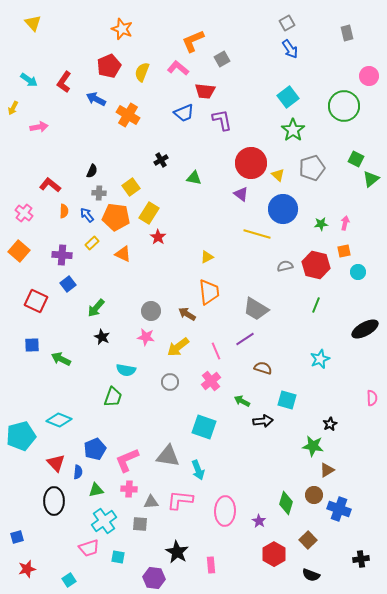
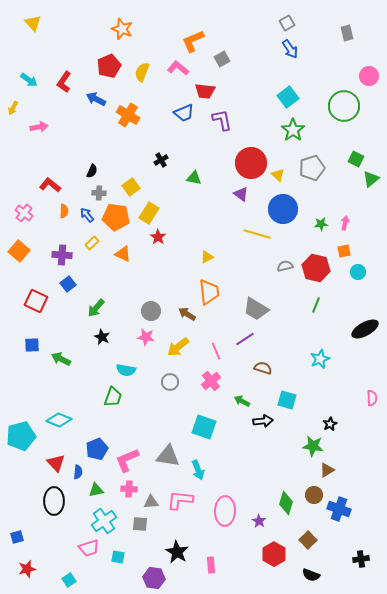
red hexagon at (316, 265): moved 3 px down
blue pentagon at (95, 449): moved 2 px right
